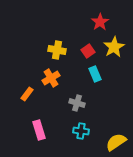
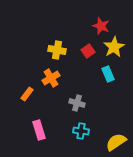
red star: moved 1 px right, 4 px down; rotated 18 degrees counterclockwise
cyan rectangle: moved 13 px right
